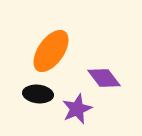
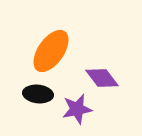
purple diamond: moved 2 px left
purple star: rotated 12 degrees clockwise
